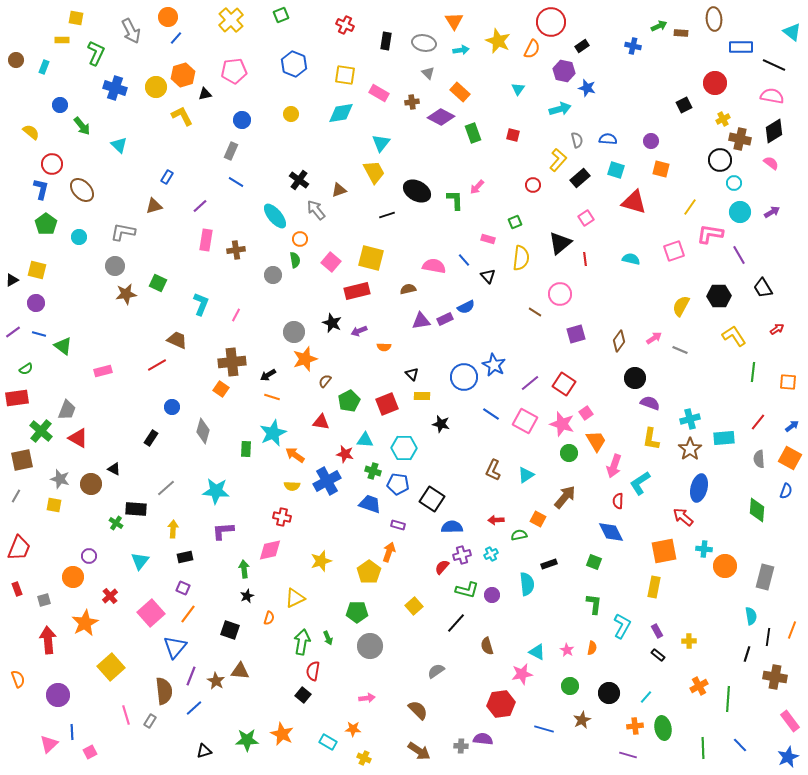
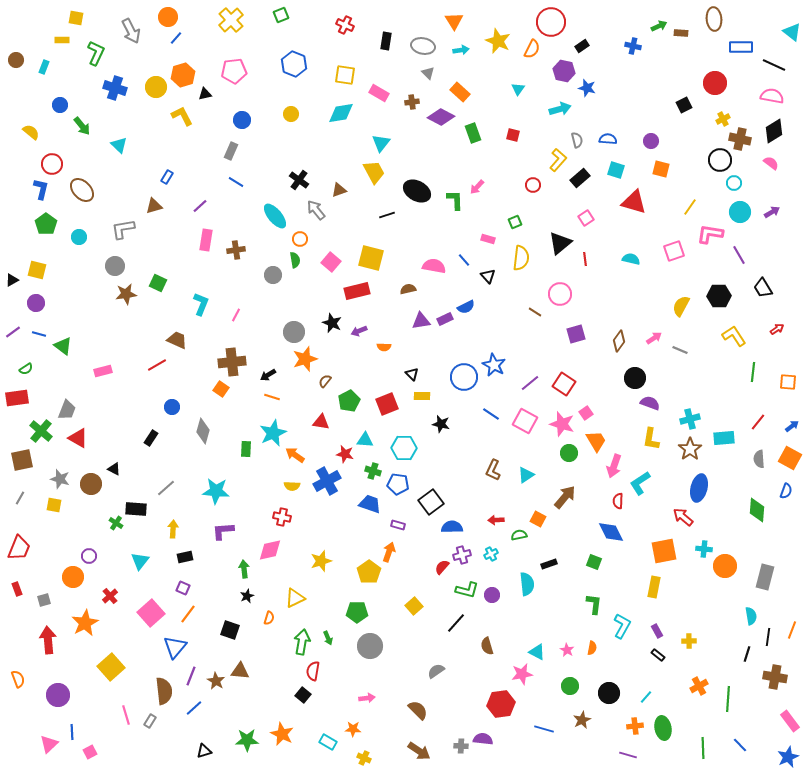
gray ellipse at (424, 43): moved 1 px left, 3 px down
gray L-shape at (123, 232): moved 3 px up; rotated 20 degrees counterclockwise
gray line at (16, 496): moved 4 px right, 2 px down
black square at (432, 499): moved 1 px left, 3 px down; rotated 20 degrees clockwise
